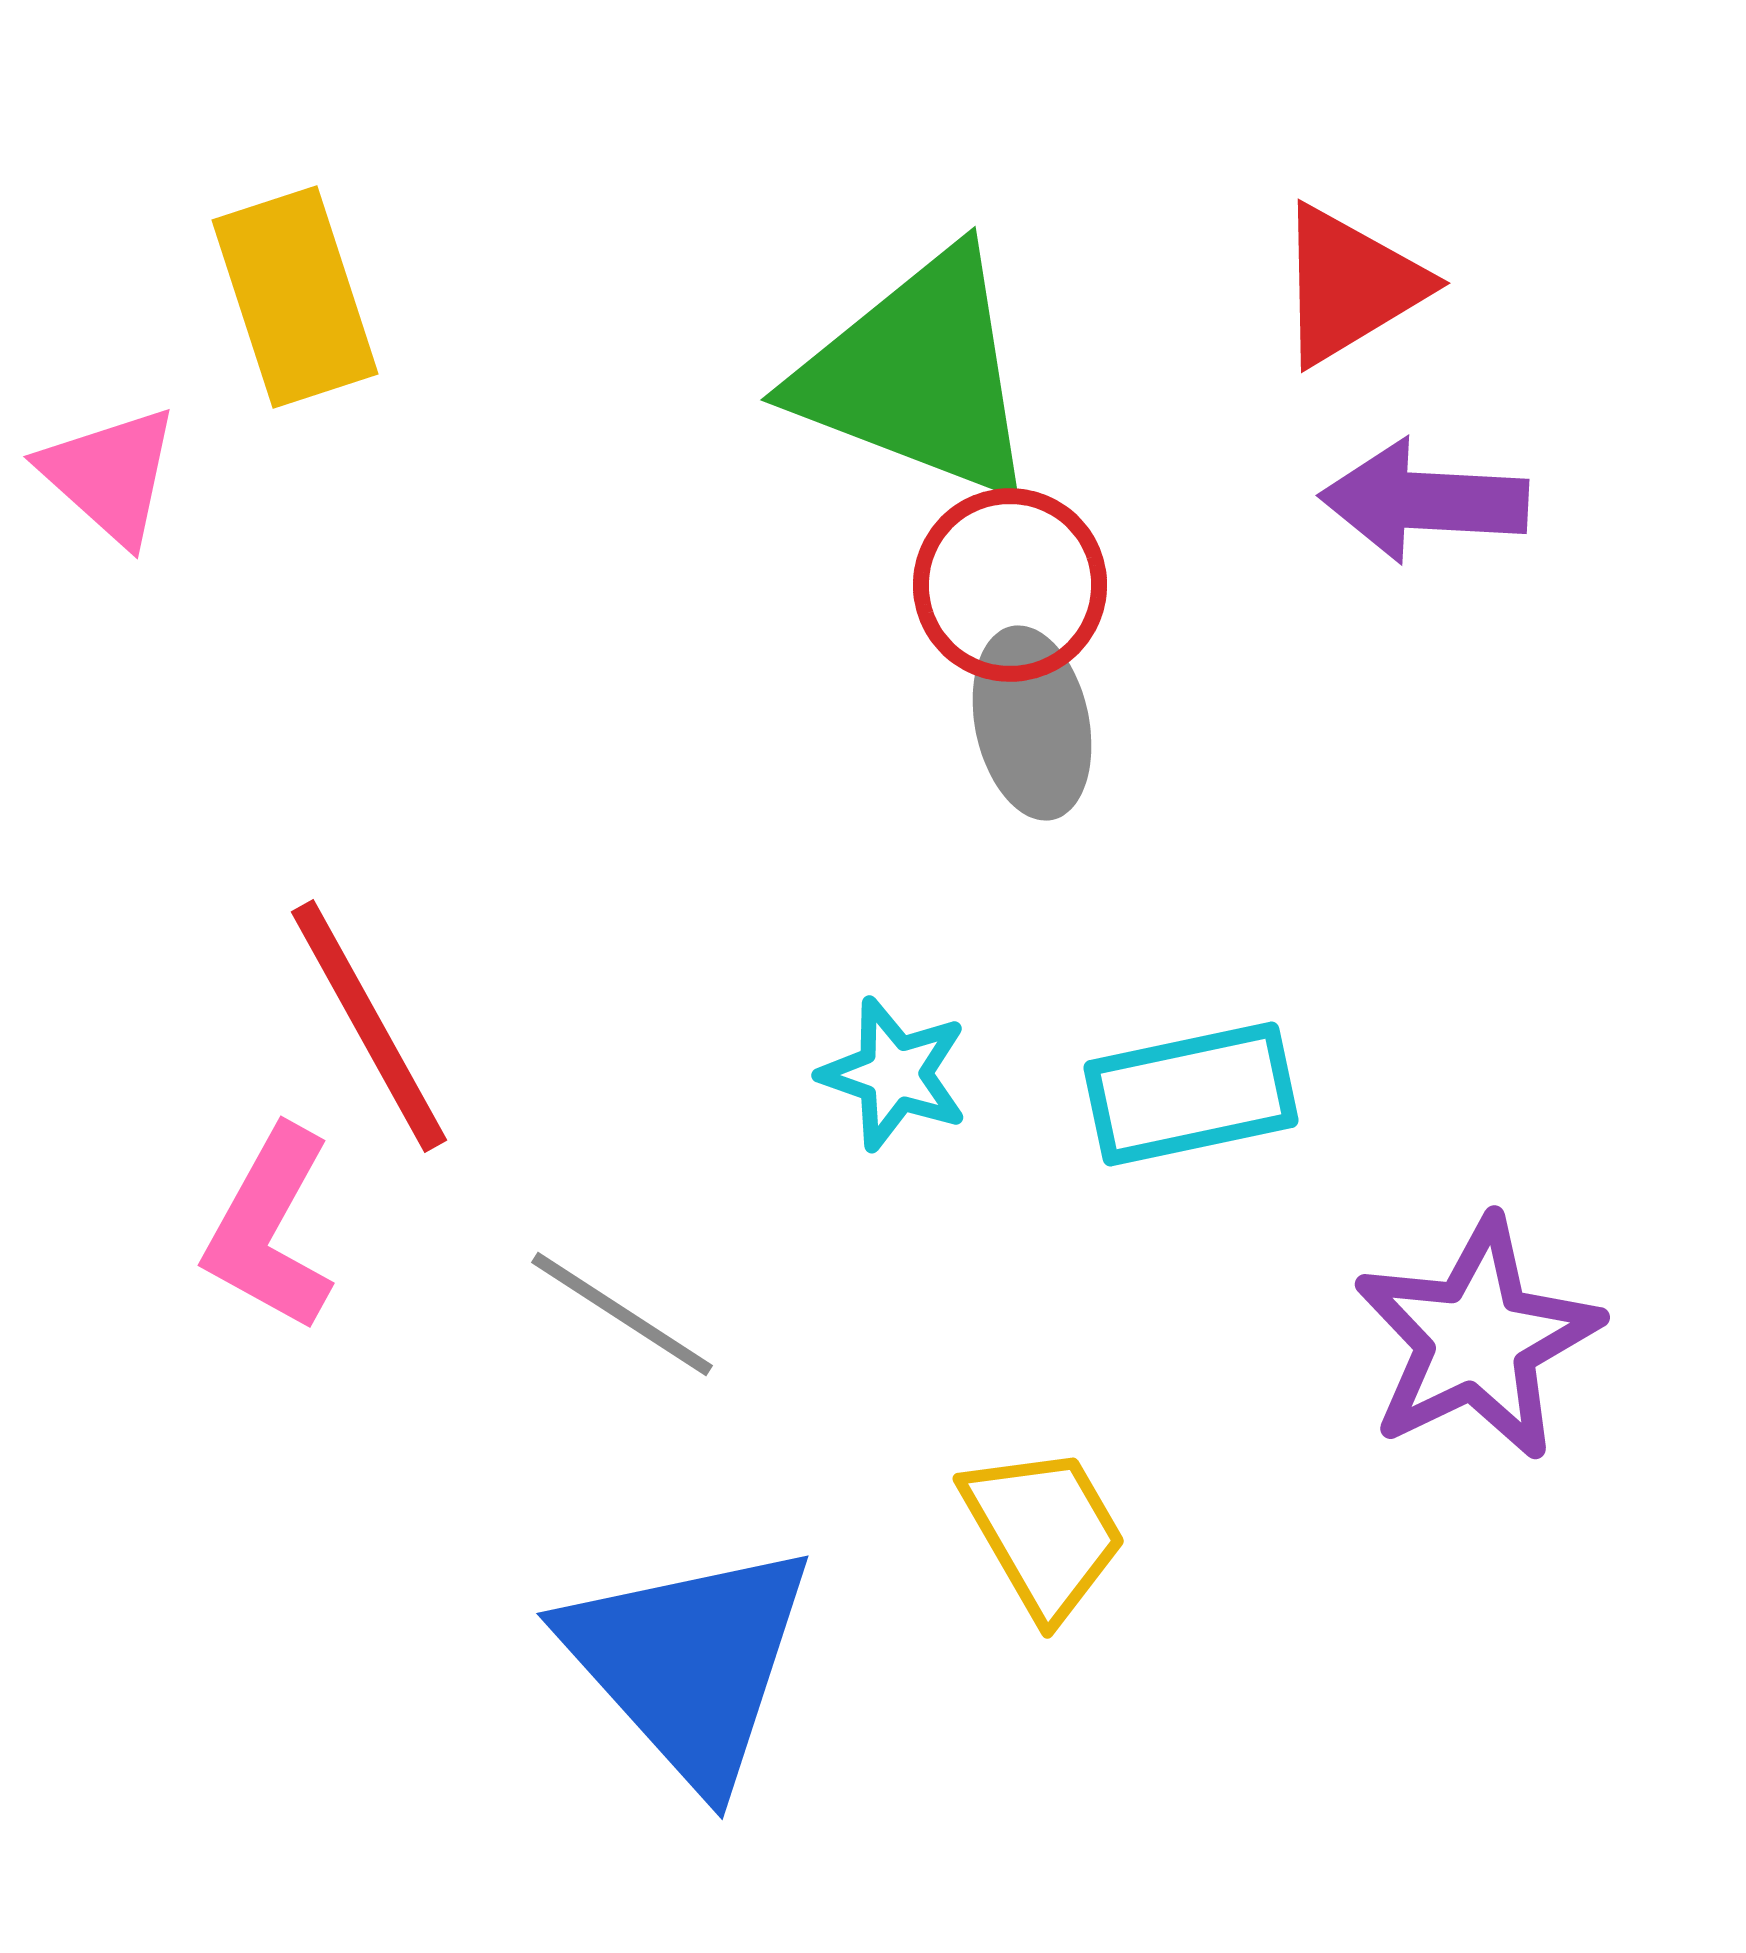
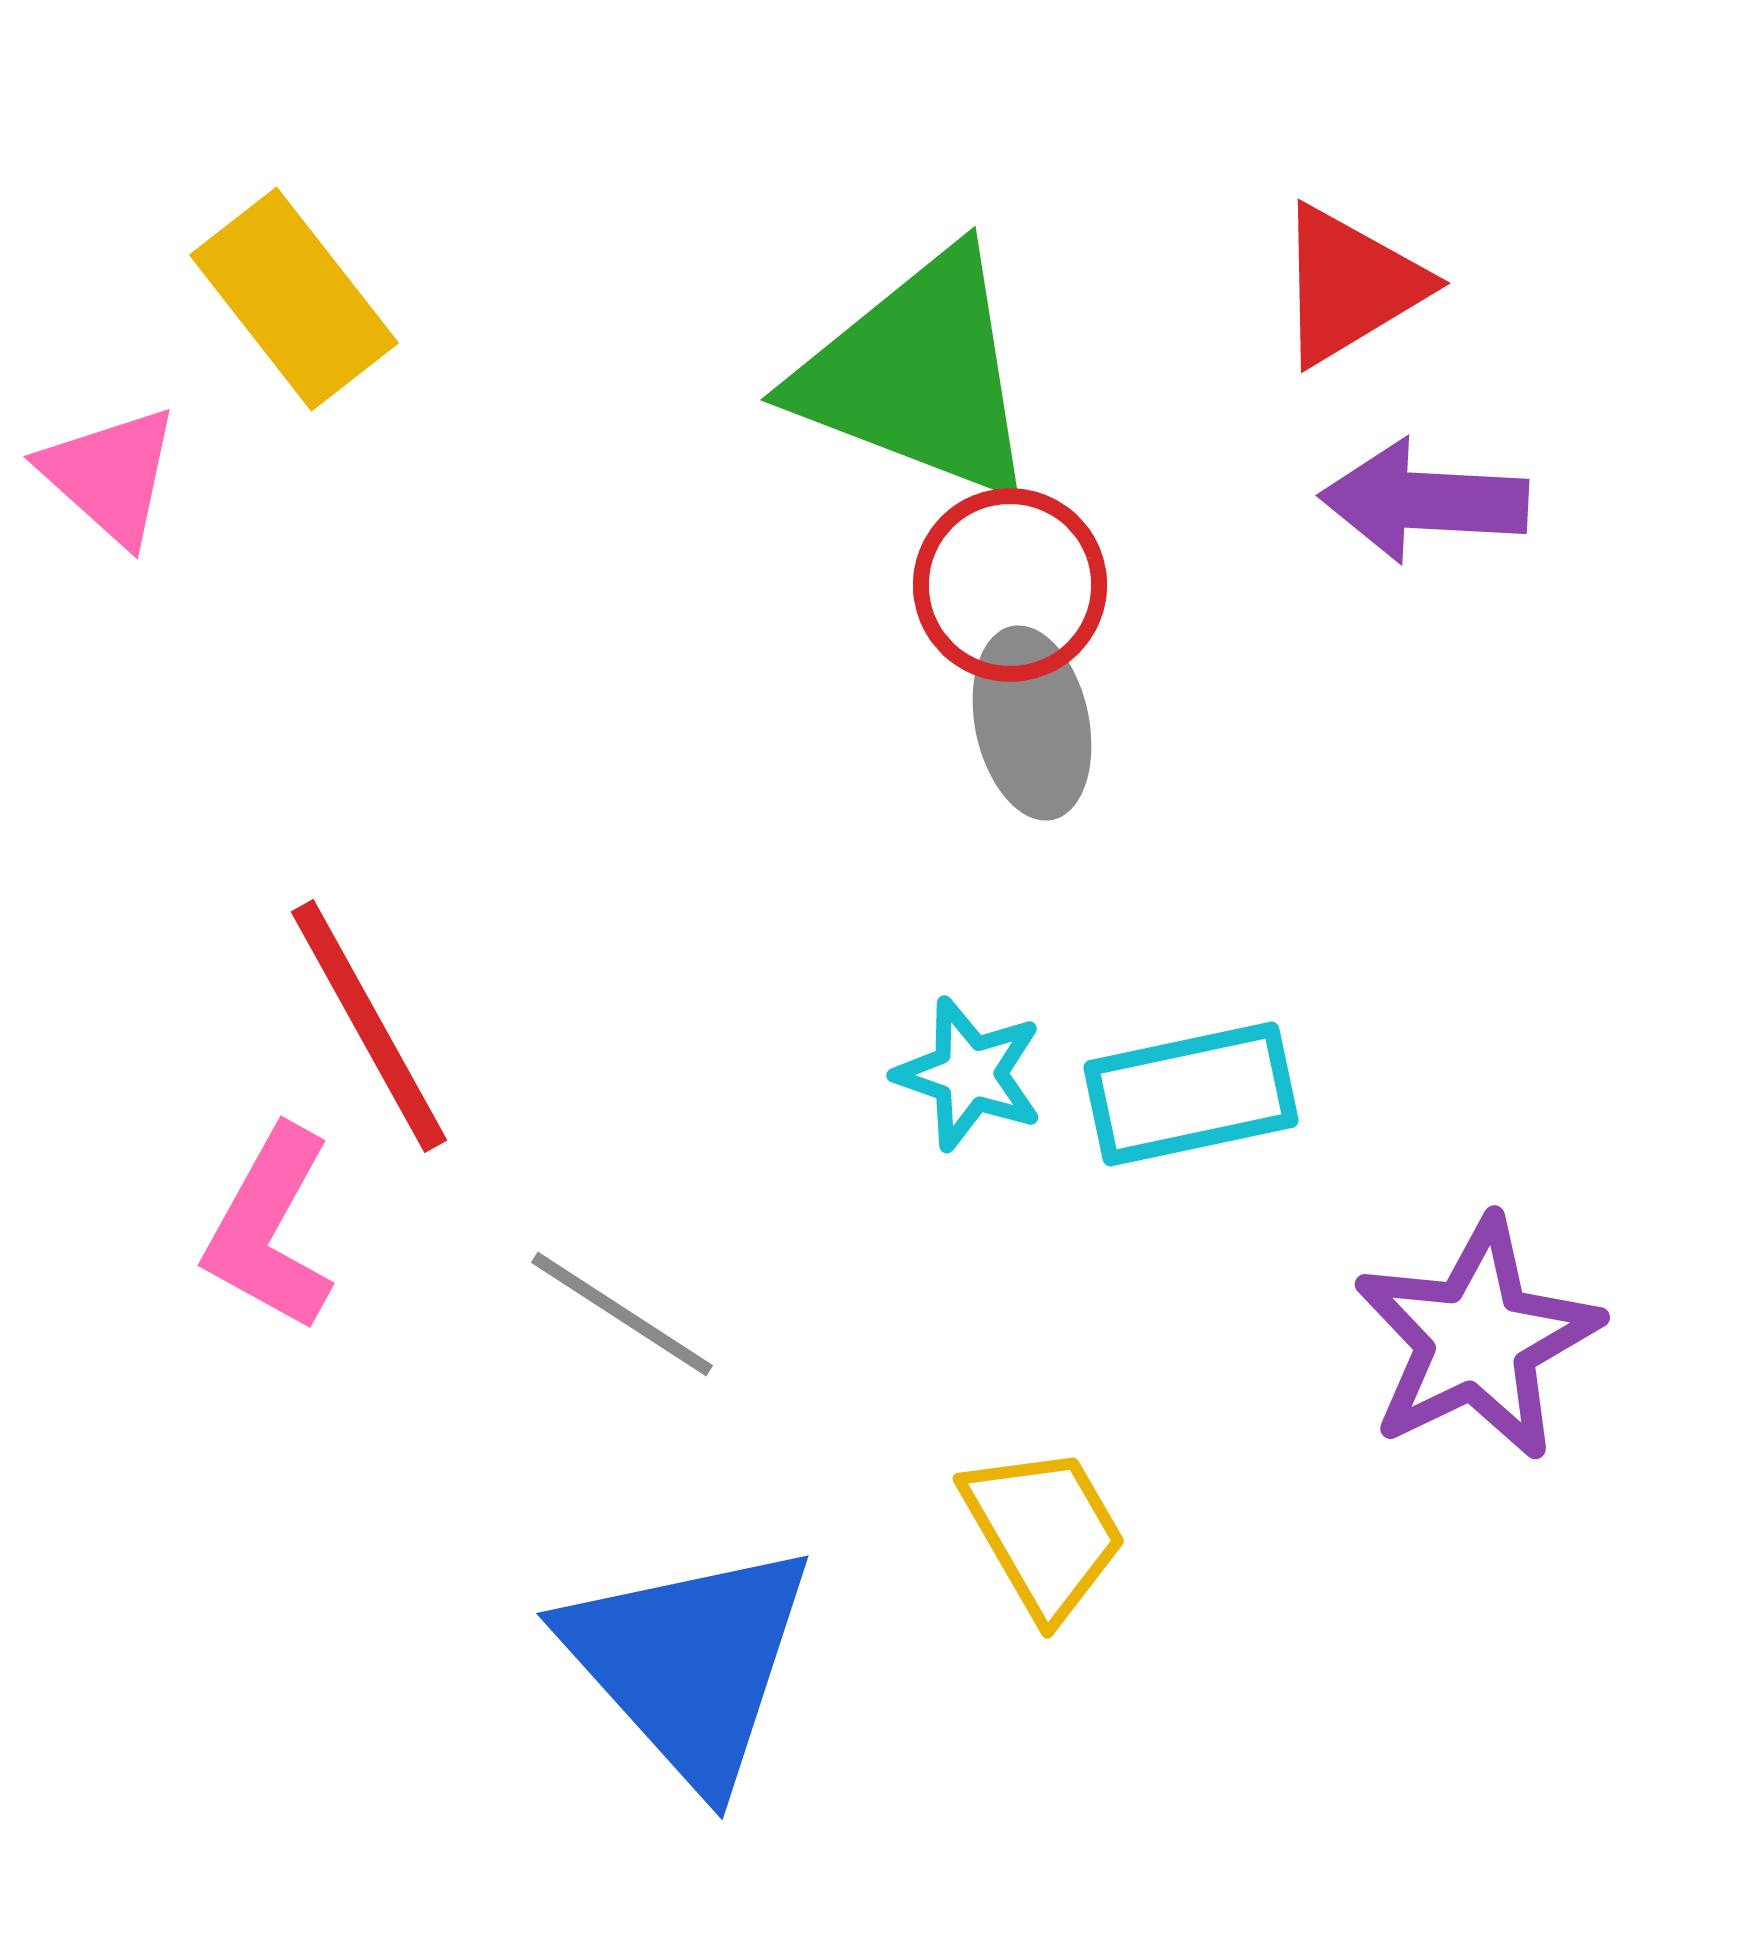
yellow rectangle: moved 1 px left, 2 px down; rotated 20 degrees counterclockwise
cyan star: moved 75 px right
